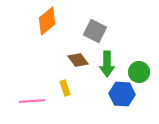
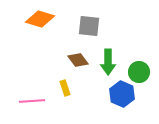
orange diamond: moved 7 px left, 2 px up; rotated 56 degrees clockwise
gray square: moved 6 px left, 5 px up; rotated 20 degrees counterclockwise
green arrow: moved 1 px right, 2 px up
blue hexagon: rotated 20 degrees clockwise
